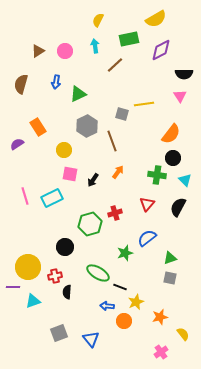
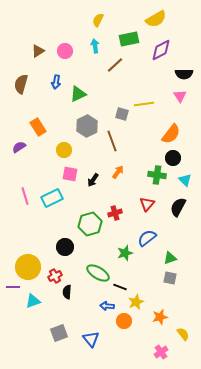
purple semicircle at (17, 144): moved 2 px right, 3 px down
red cross at (55, 276): rotated 16 degrees counterclockwise
